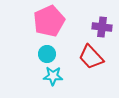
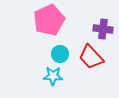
pink pentagon: moved 1 px up
purple cross: moved 1 px right, 2 px down
cyan circle: moved 13 px right
